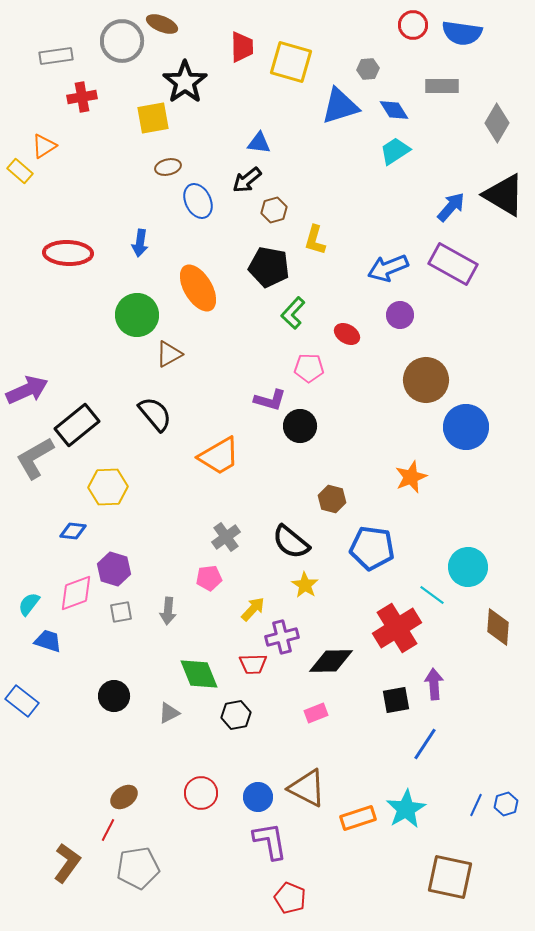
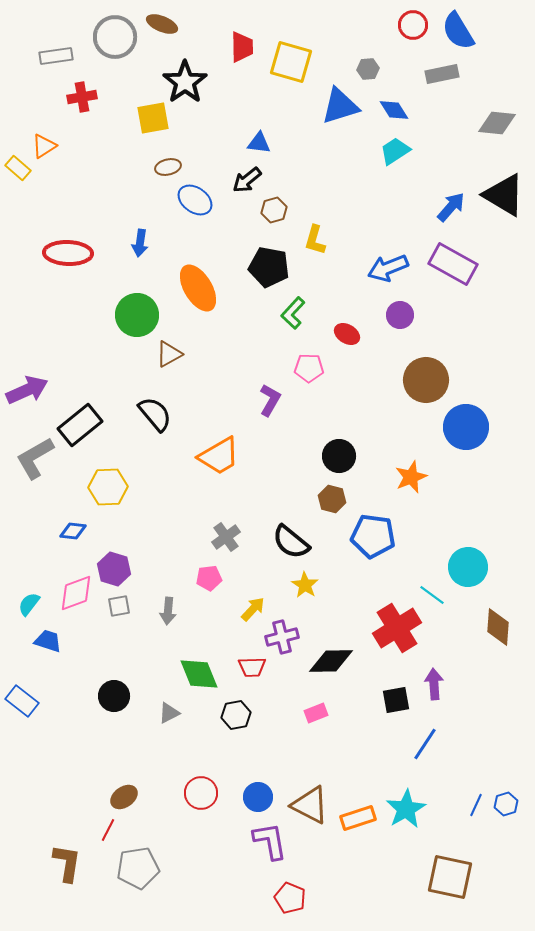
blue semicircle at (462, 33): moved 4 px left, 2 px up; rotated 51 degrees clockwise
gray circle at (122, 41): moved 7 px left, 4 px up
gray rectangle at (442, 86): moved 12 px up; rotated 12 degrees counterclockwise
gray diamond at (497, 123): rotated 66 degrees clockwise
yellow rectangle at (20, 171): moved 2 px left, 3 px up
blue ellipse at (198, 201): moved 3 px left, 1 px up; rotated 28 degrees counterclockwise
purple L-shape at (270, 400): rotated 76 degrees counterclockwise
black rectangle at (77, 425): moved 3 px right
black circle at (300, 426): moved 39 px right, 30 px down
blue pentagon at (372, 548): moved 1 px right, 12 px up
gray square at (121, 612): moved 2 px left, 6 px up
red trapezoid at (253, 664): moved 1 px left, 3 px down
brown triangle at (307, 788): moved 3 px right, 17 px down
brown L-shape at (67, 863): rotated 27 degrees counterclockwise
